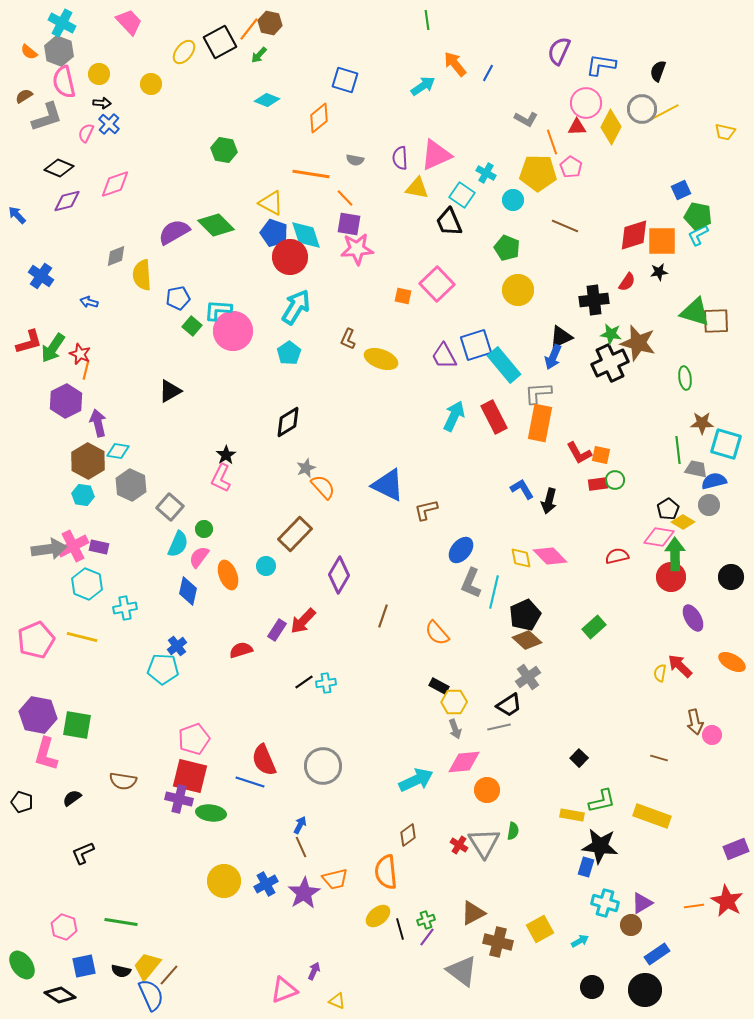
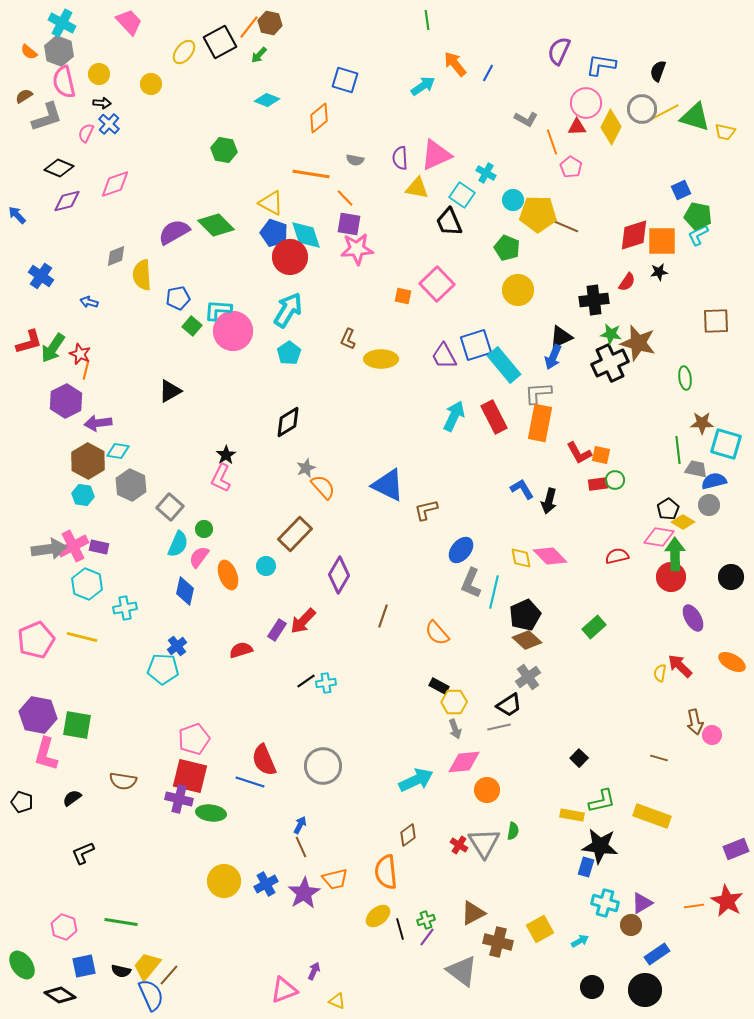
orange line at (249, 29): moved 2 px up
yellow pentagon at (538, 173): moved 41 px down
cyan arrow at (296, 307): moved 8 px left, 3 px down
green triangle at (695, 312): moved 195 px up
yellow ellipse at (381, 359): rotated 20 degrees counterclockwise
purple arrow at (98, 423): rotated 84 degrees counterclockwise
blue diamond at (188, 591): moved 3 px left
black line at (304, 682): moved 2 px right, 1 px up
